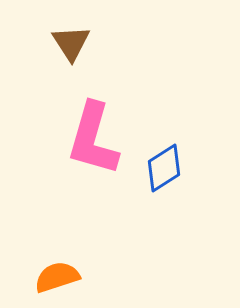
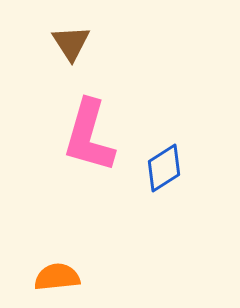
pink L-shape: moved 4 px left, 3 px up
orange semicircle: rotated 12 degrees clockwise
